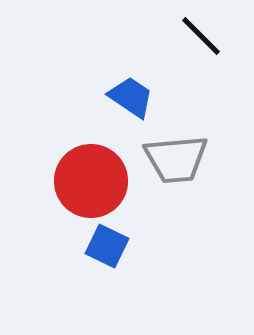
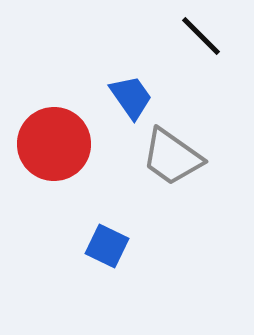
blue trapezoid: rotated 21 degrees clockwise
gray trapezoid: moved 4 px left, 2 px up; rotated 40 degrees clockwise
red circle: moved 37 px left, 37 px up
